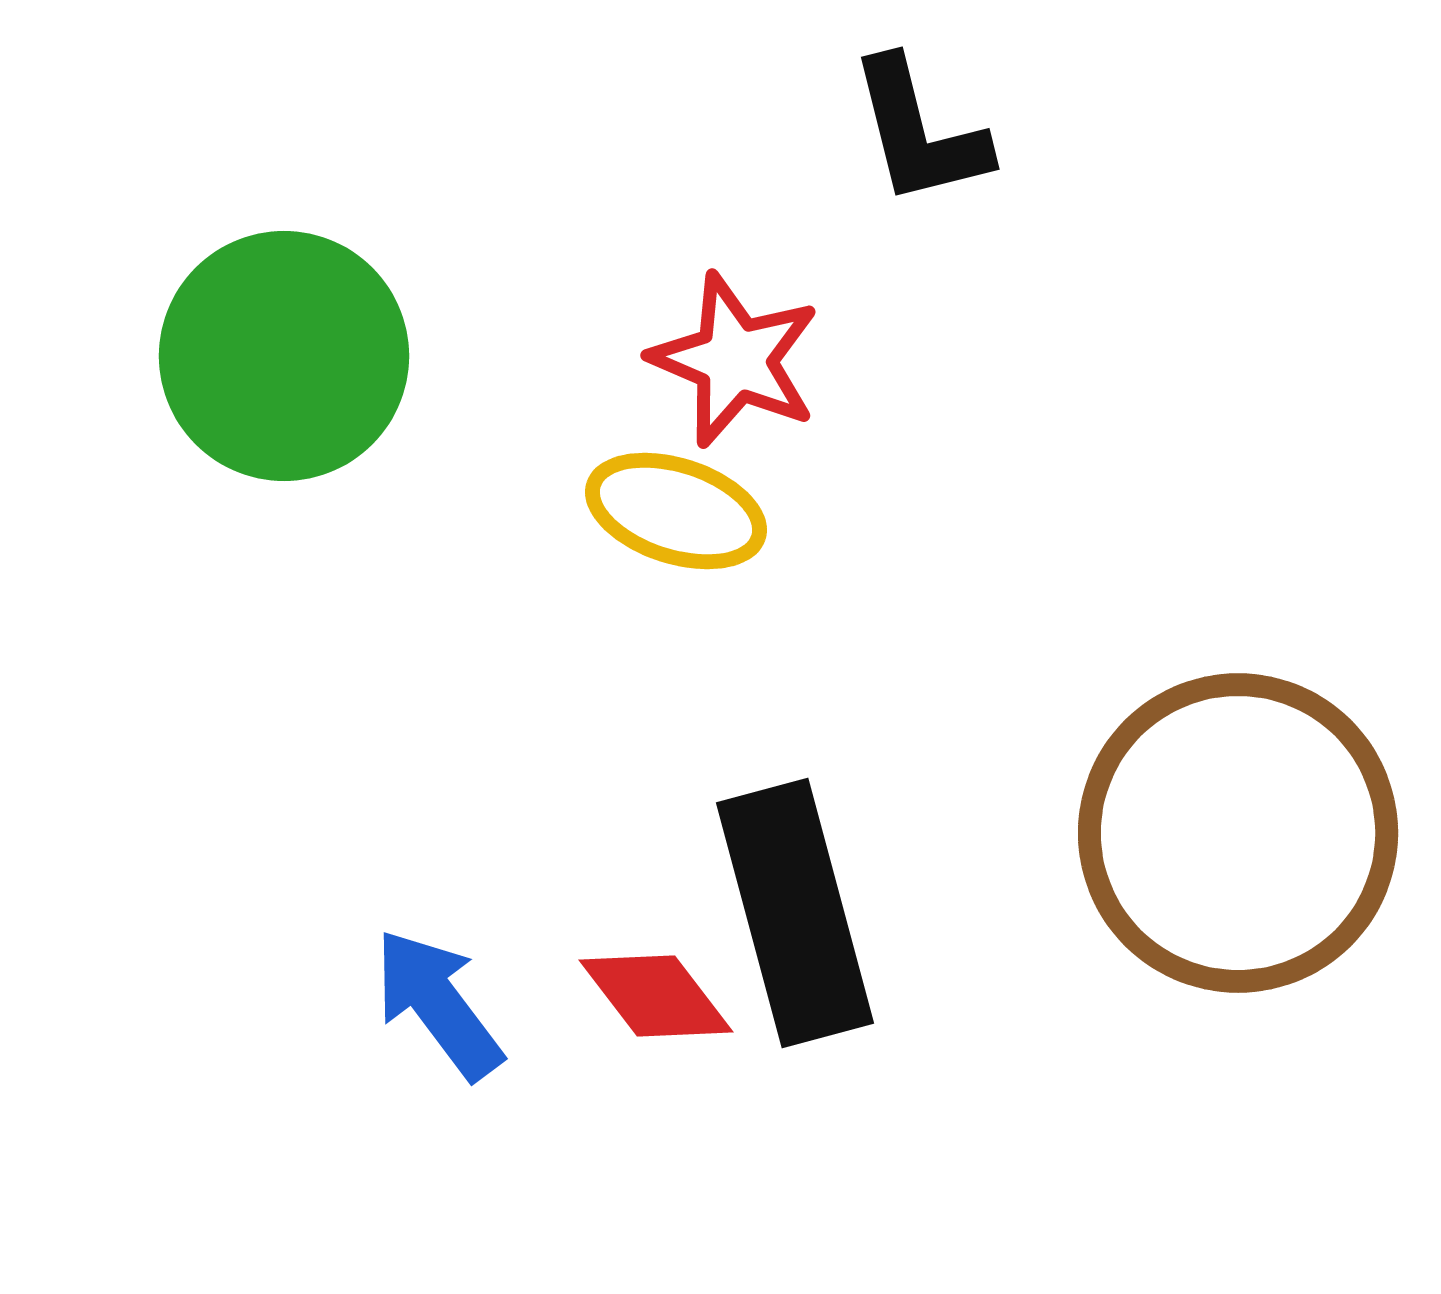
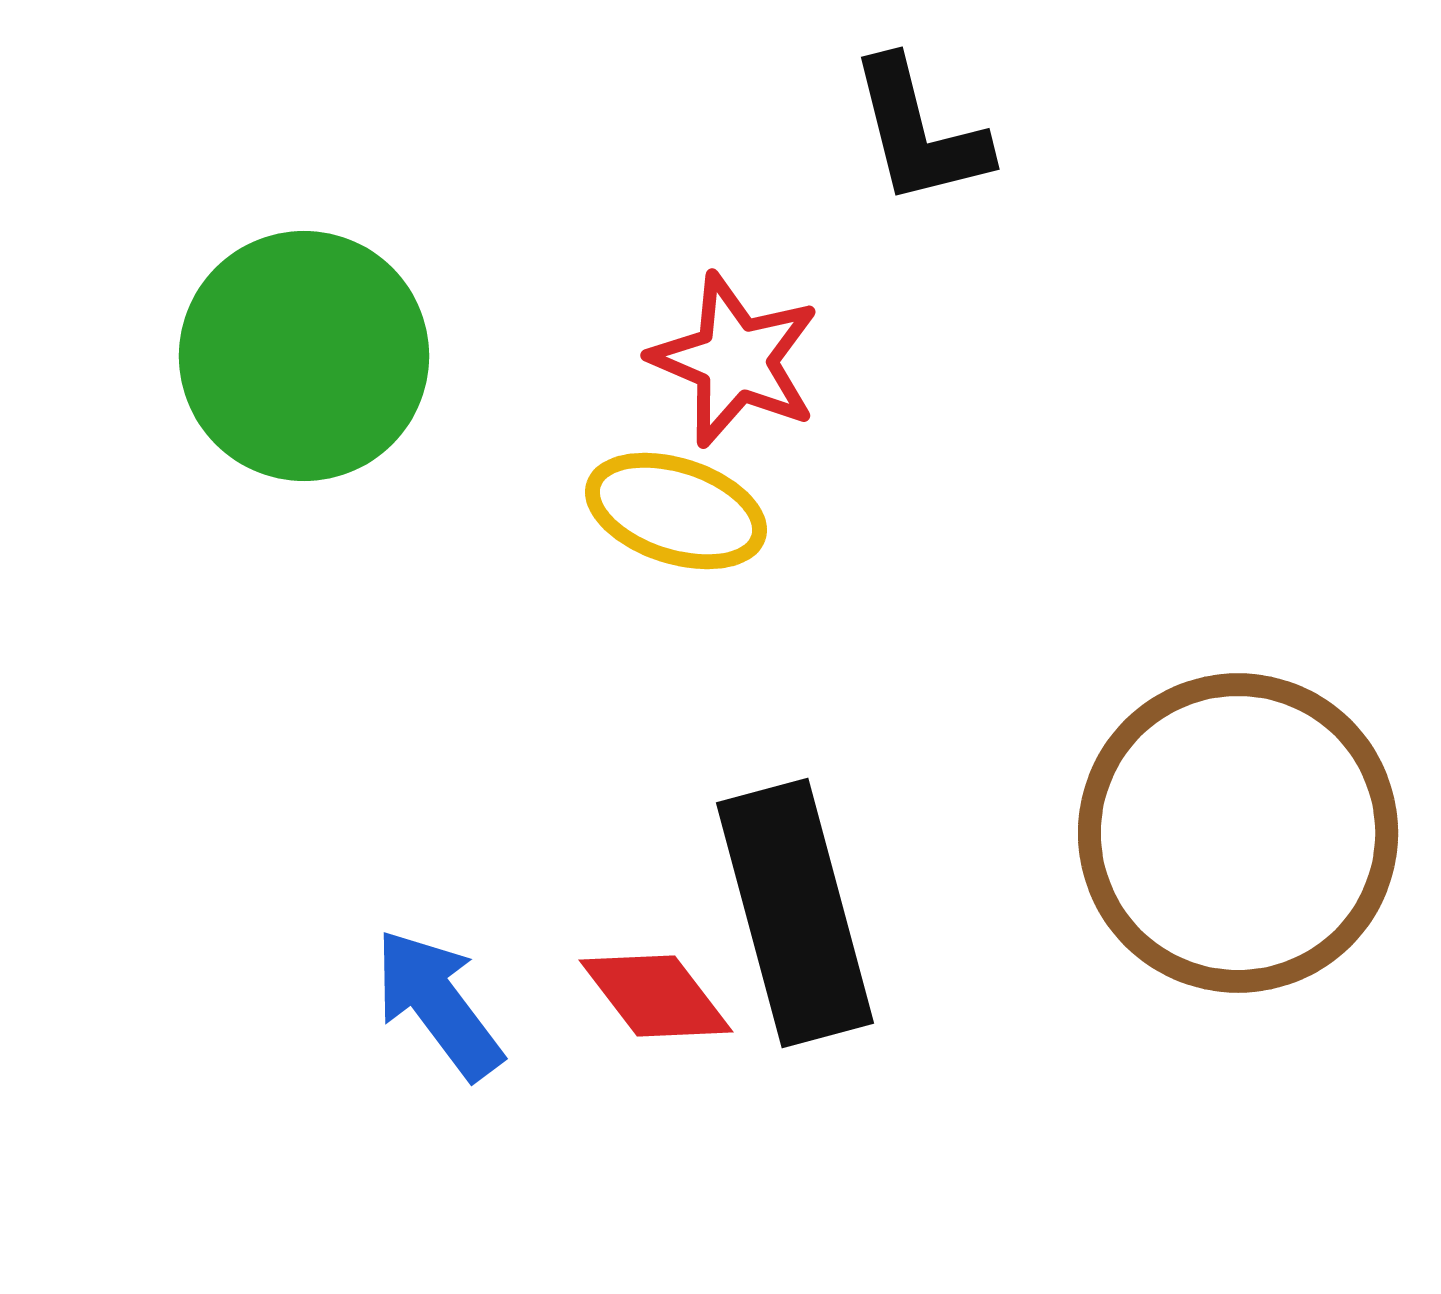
green circle: moved 20 px right
